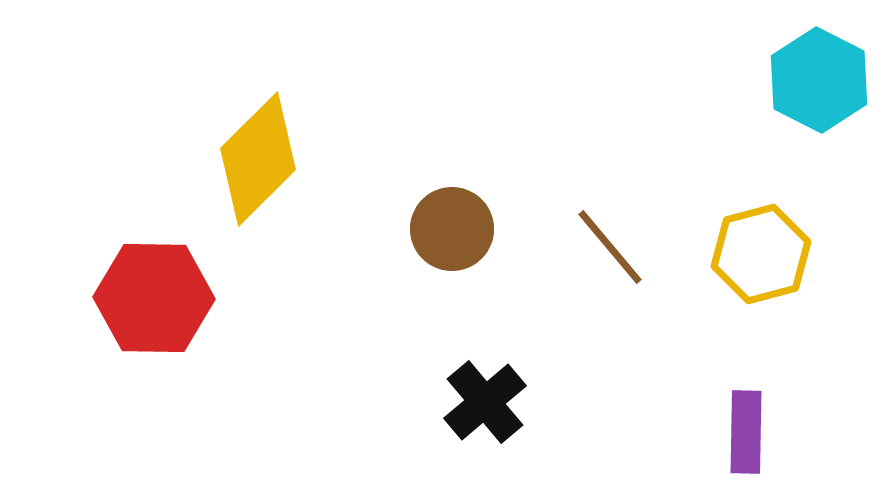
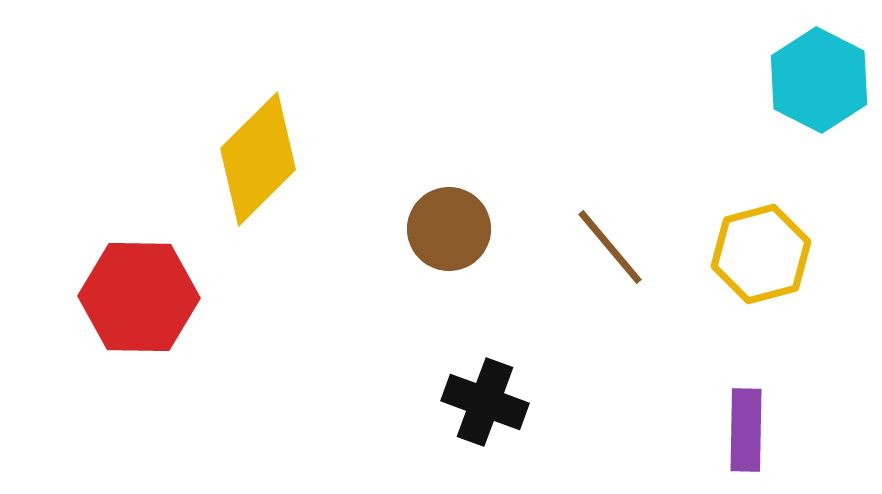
brown circle: moved 3 px left
red hexagon: moved 15 px left, 1 px up
black cross: rotated 30 degrees counterclockwise
purple rectangle: moved 2 px up
